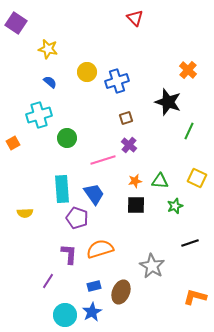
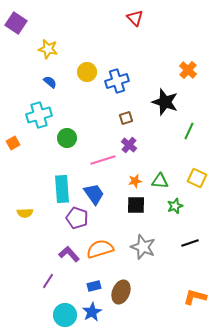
black star: moved 3 px left
purple L-shape: rotated 45 degrees counterclockwise
gray star: moved 9 px left, 19 px up; rotated 10 degrees counterclockwise
